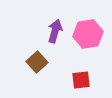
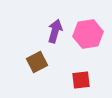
brown square: rotated 15 degrees clockwise
